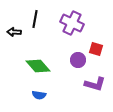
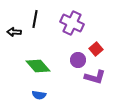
red square: rotated 32 degrees clockwise
purple L-shape: moved 7 px up
